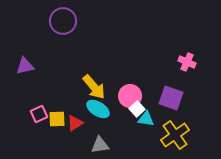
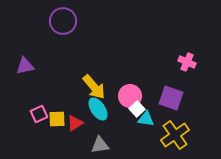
cyan ellipse: rotated 25 degrees clockwise
